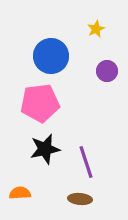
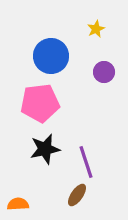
purple circle: moved 3 px left, 1 px down
orange semicircle: moved 2 px left, 11 px down
brown ellipse: moved 3 px left, 4 px up; rotated 60 degrees counterclockwise
